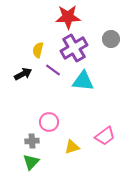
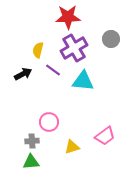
green triangle: rotated 42 degrees clockwise
